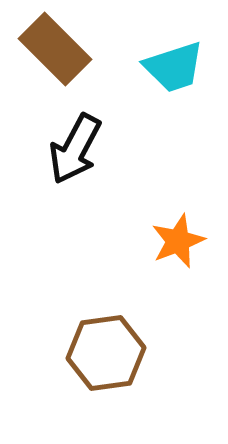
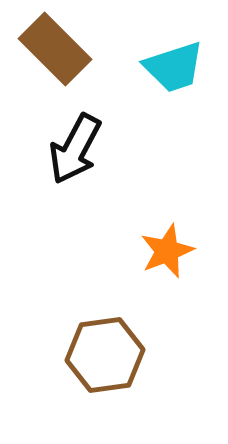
orange star: moved 11 px left, 10 px down
brown hexagon: moved 1 px left, 2 px down
